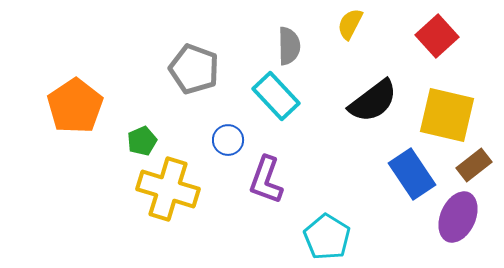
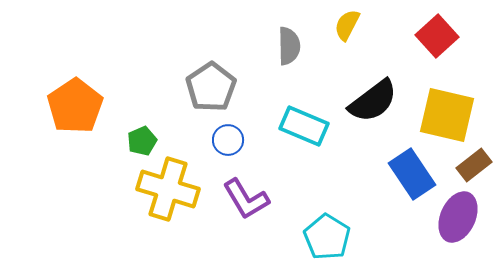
yellow semicircle: moved 3 px left, 1 px down
gray pentagon: moved 17 px right, 18 px down; rotated 18 degrees clockwise
cyan rectangle: moved 28 px right, 30 px down; rotated 24 degrees counterclockwise
purple L-shape: moved 20 px left, 19 px down; rotated 51 degrees counterclockwise
